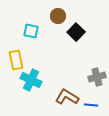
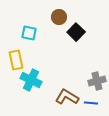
brown circle: moved 1 px right, 1 px down
cyan square: moved 2 px left, 2 px down
gray cross: moved 4 px down
blue line: moved 2 px up
